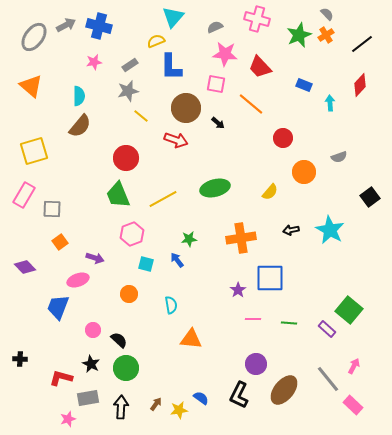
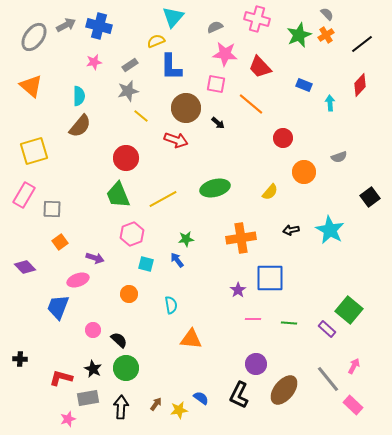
green star at (189, 239): moved 3 px left
black star at (91, 364): moved 2 px right, 5 px down
